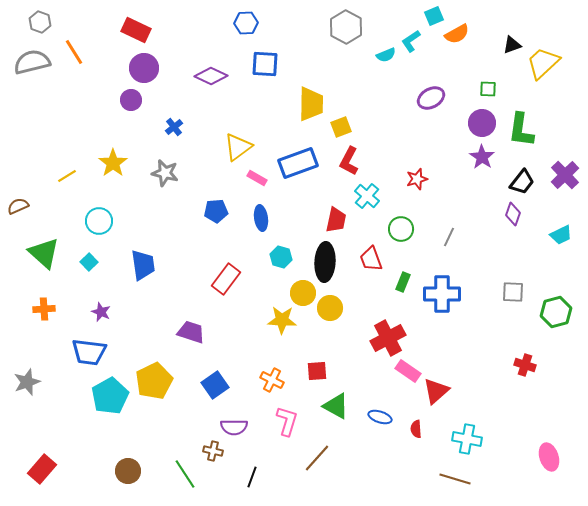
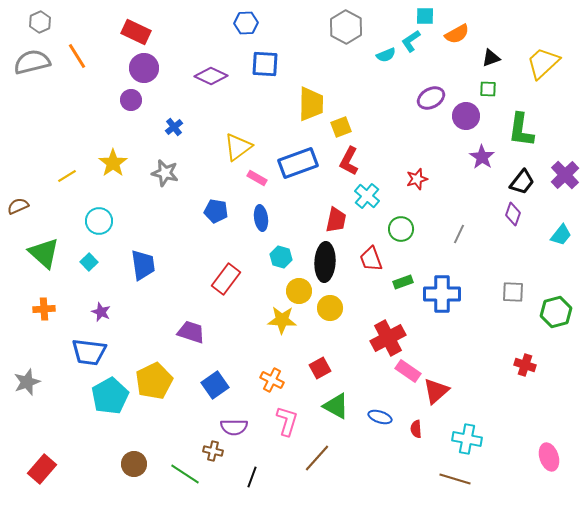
cyan square at (434, 16): moved 9 px left; rotated 24 degrees clockwise
gray hexagon at (40, 22): rotated 15 degrees clockwise
red rectangle at (136, 30): moved 2 px down
black triangle at (512, 45): moved 21 px left, 13 px down
orange line at (74, 52): moved 3 px right, 4 px down
purple circle at (482, 123): moved 16 px left, 7 px up
blue pentagon at (216, 211): rotated 15 degrees clockwise
cyan trapezoid at (561, 235): rotated 25 degrees counterclockwise
gray line at (449, 237): moved 10 px right, 3 px up
green rectangle at (403, 282): rotated 48 degrees clockwise
yellow circle at (303, 293): moved 4 px left, 2 px up
red square at (317, 371): moved 3 px right, 3 px up; rotated 25 degrees counterclockwise
brown circle at (128, 471): moved 6 px right, 7 px up
green line at (185, 474): rotated 24 degrees counterclockwise
